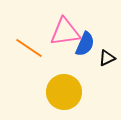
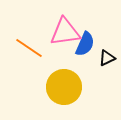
yellow circle: moved 5 px up
